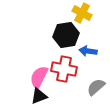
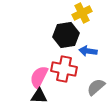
yellow cross: rotated 36 degrees clockwise
black triangle: rotated 24 degrees clockwise
